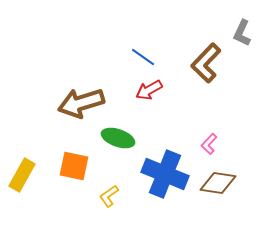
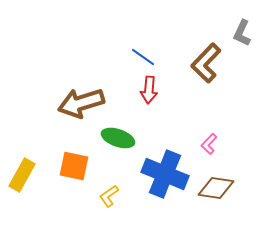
red arrow: rotated 56 degrees counterclockwise
brown diamond: moved 2 px left, 5 px down
